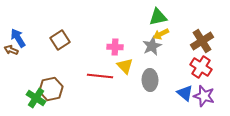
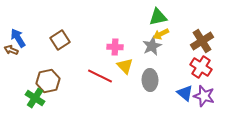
red line: rotated 20 degrees clockwise
brown hexagon: moved 3 px left, 8 px up
green cross: moved 1 px left
